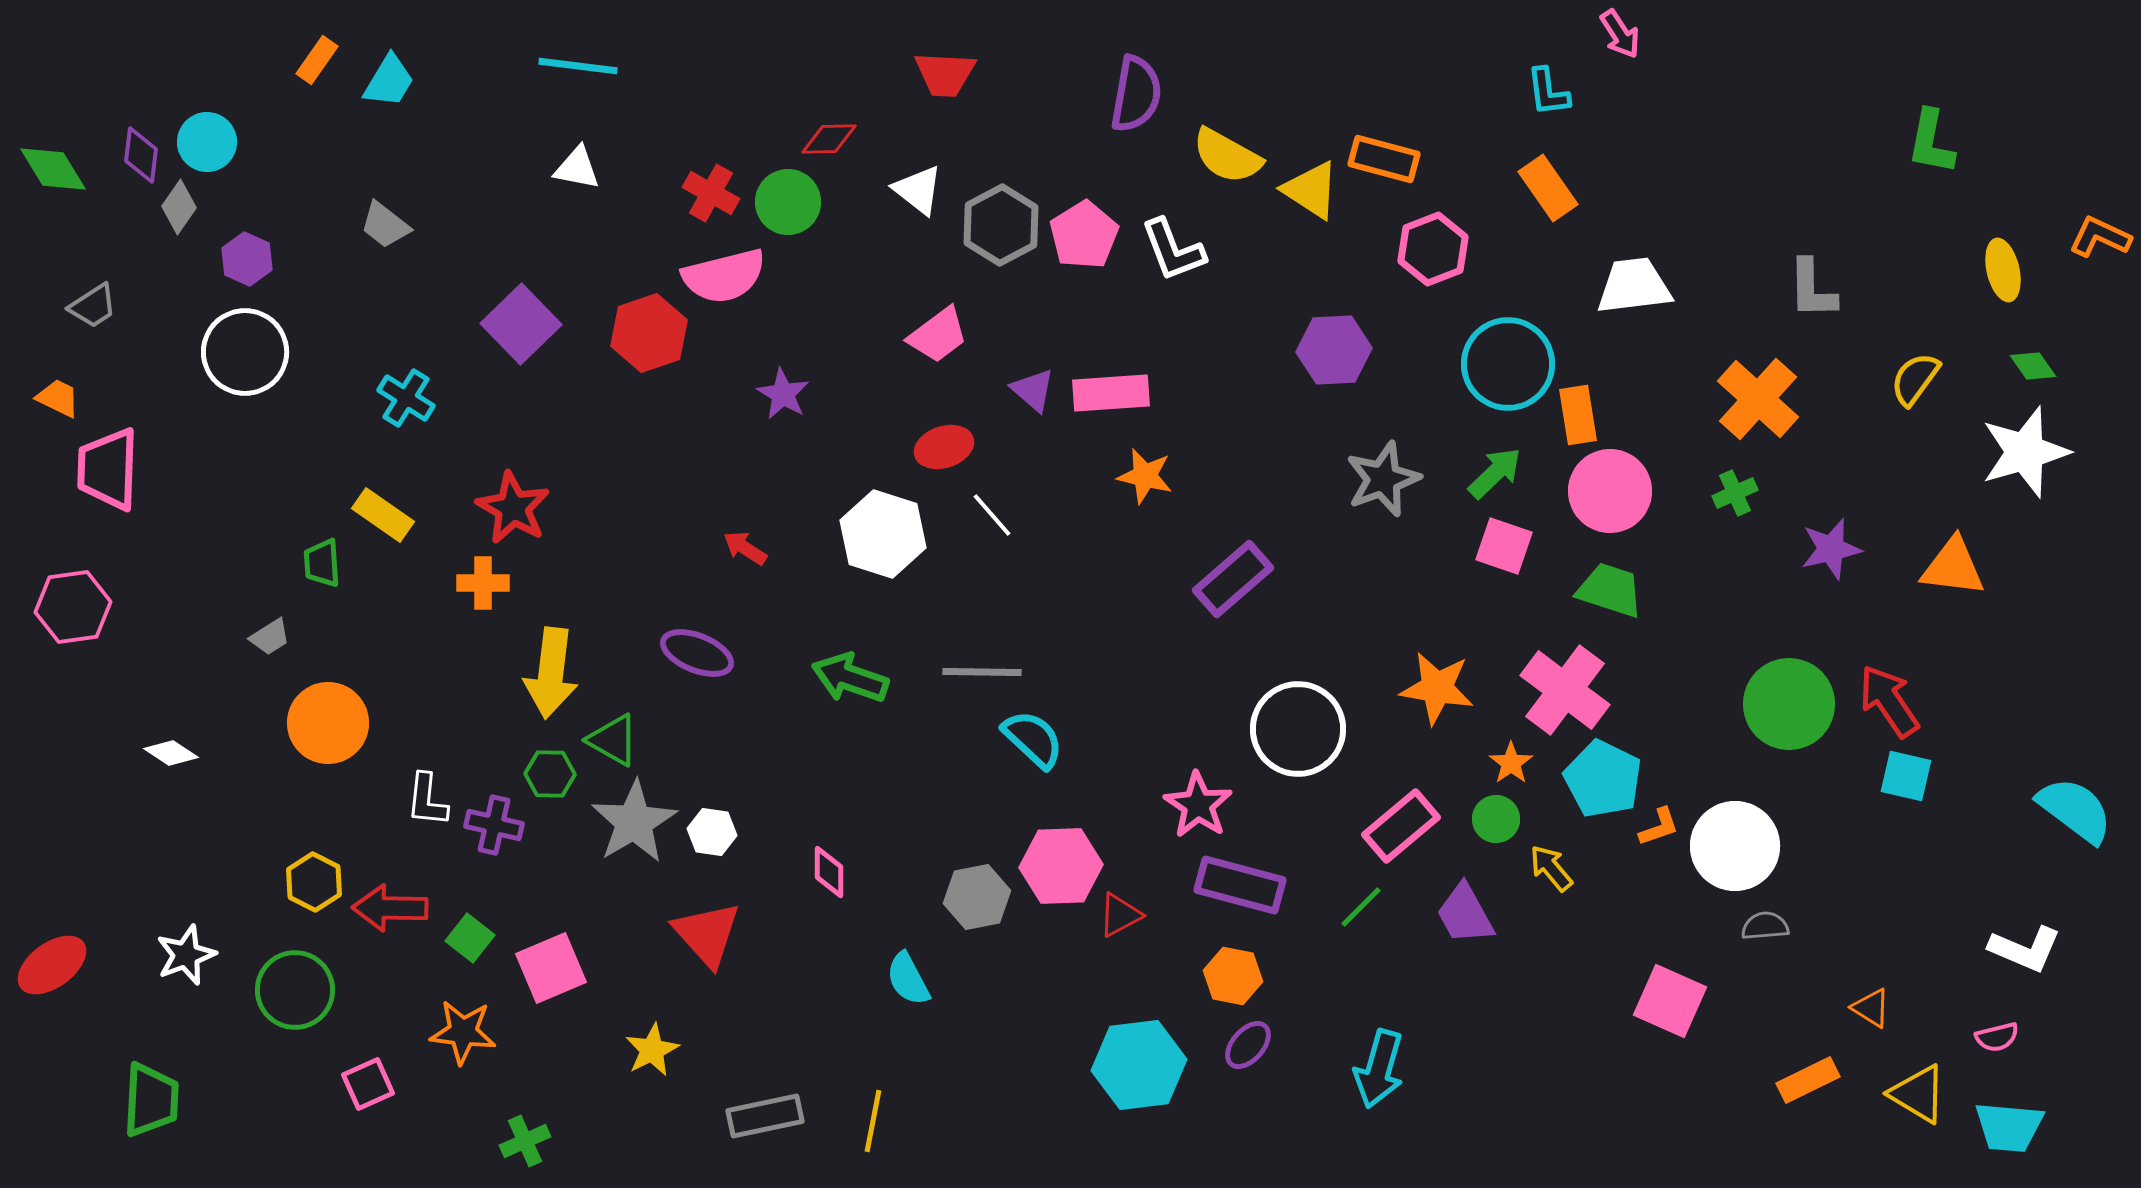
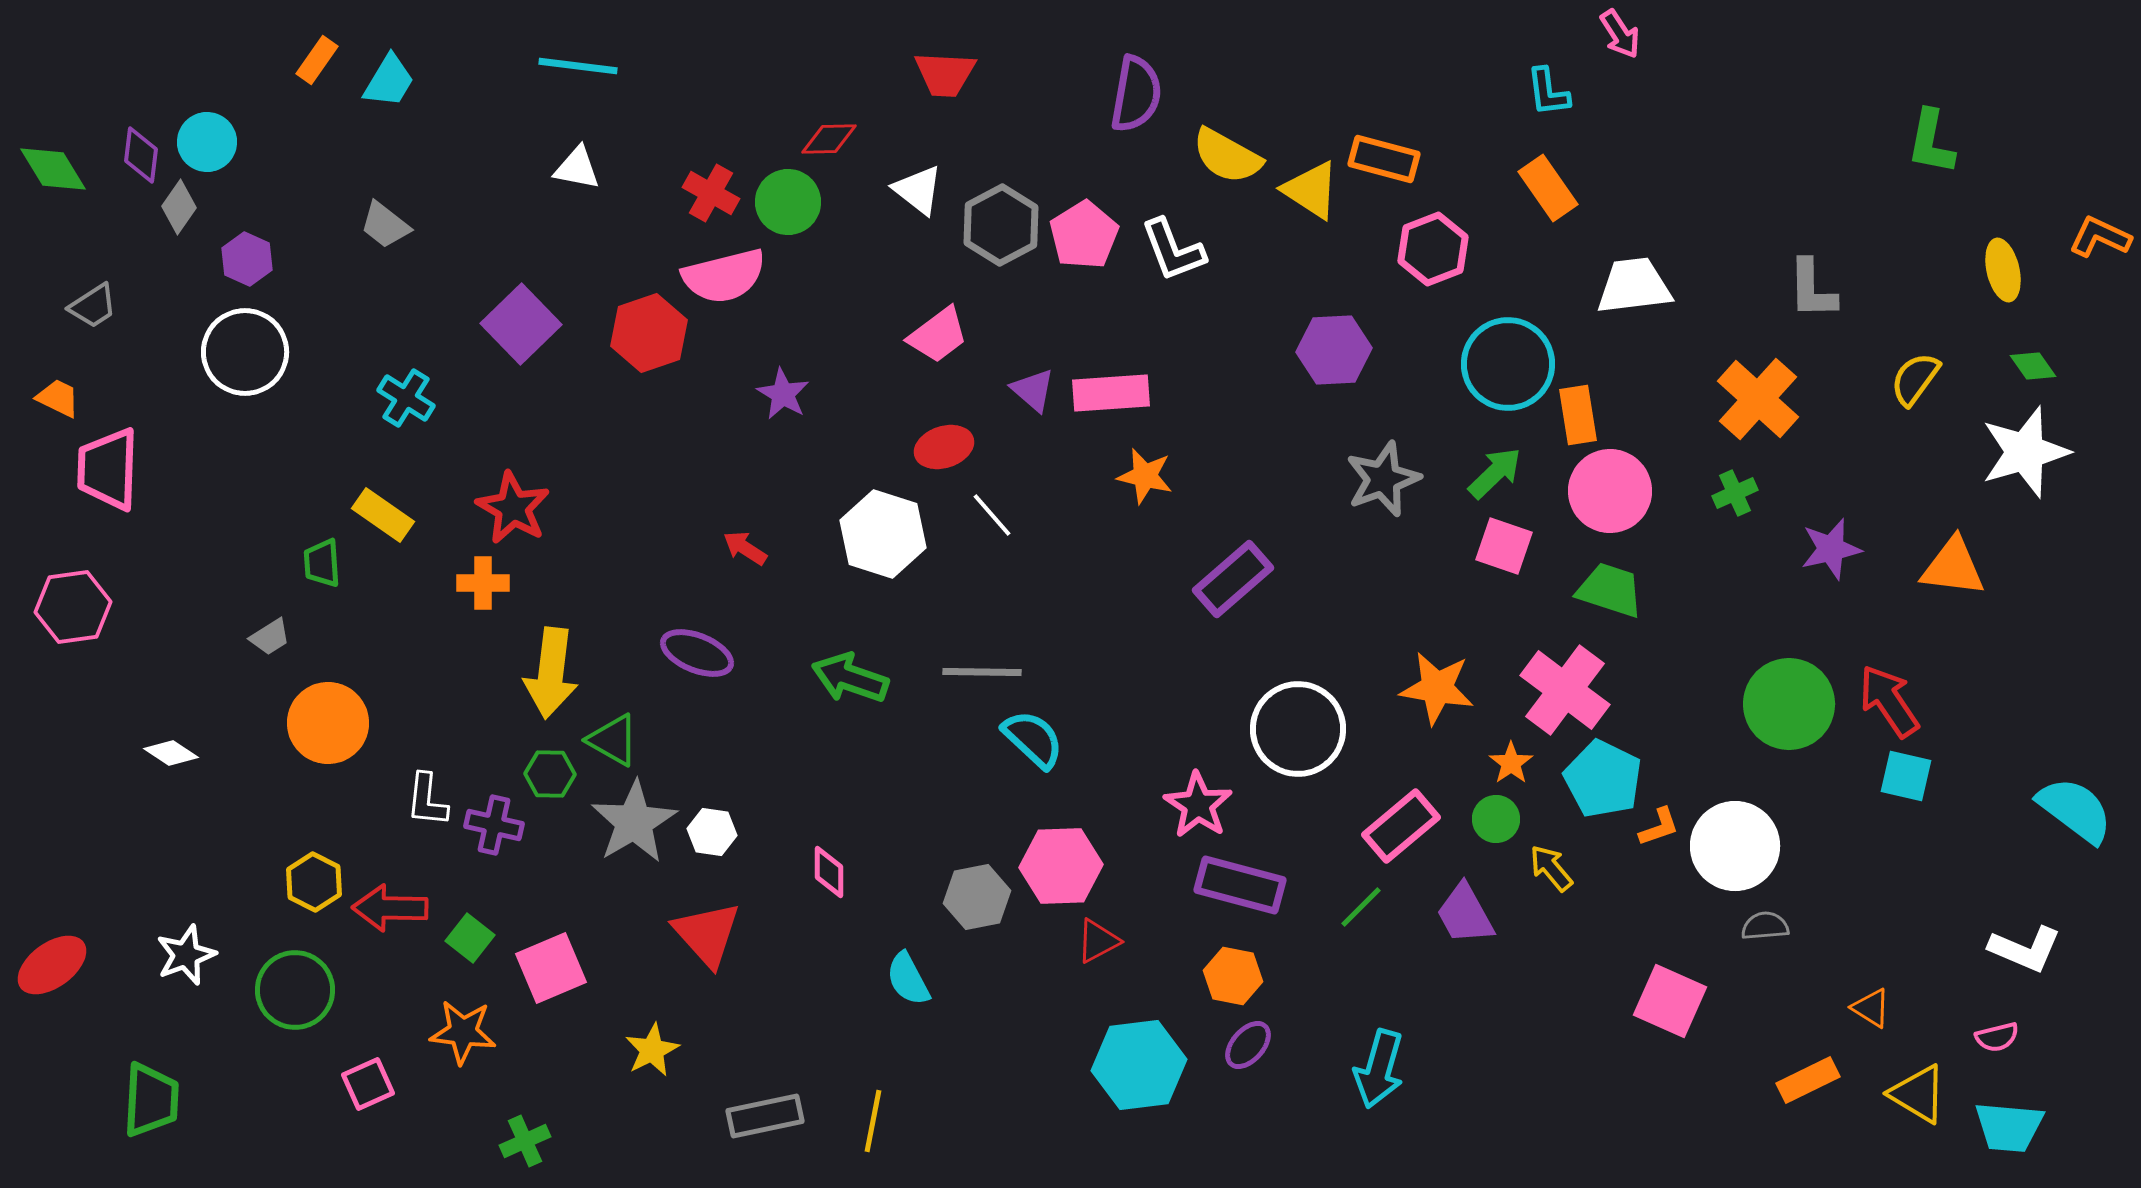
red triangle at (1120, 915): moved 22 px left, 26 px down
